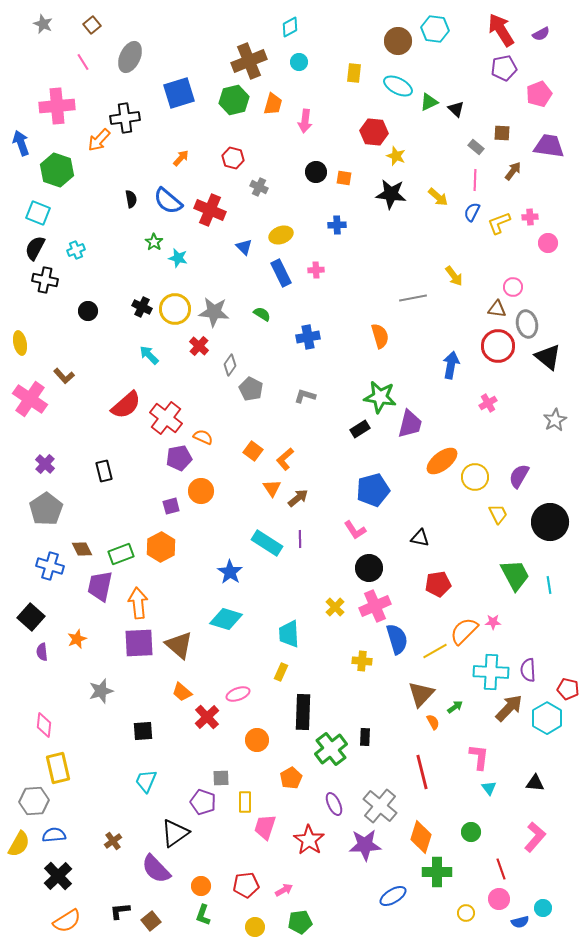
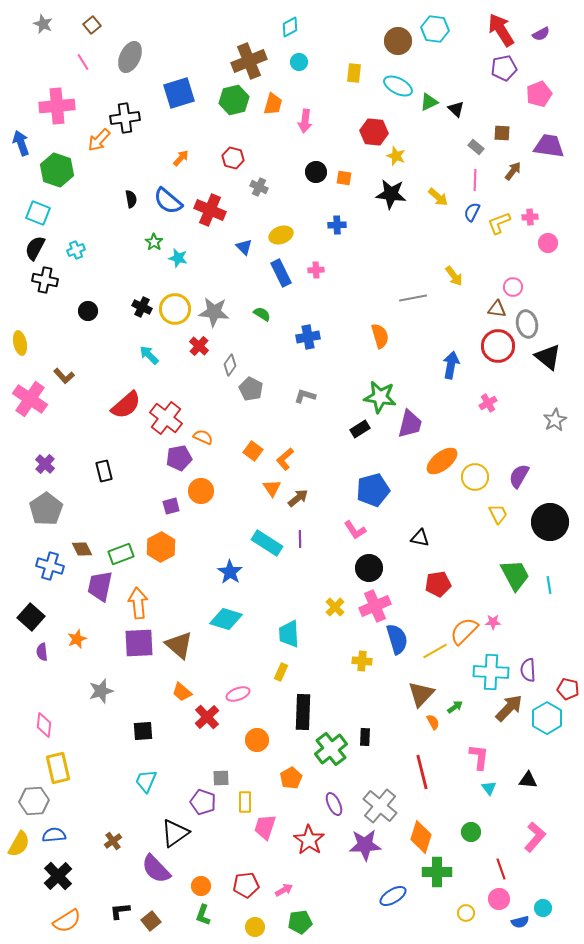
black triangle at (535, 783): moved 7 px left, 3 px up
